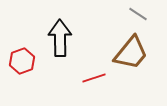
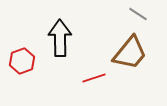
brown trapezoid: moved 1 px left
